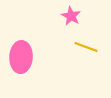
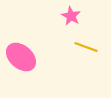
pink ellipse: rotated 52 degrees counterclockwise
